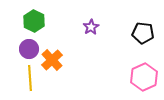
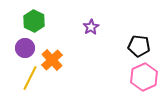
black pentagon: moved 4 px left, 13 px down
purple circle: moved 4 px left, 1 px up
yellow line: rotated 30 degrees clockwise
